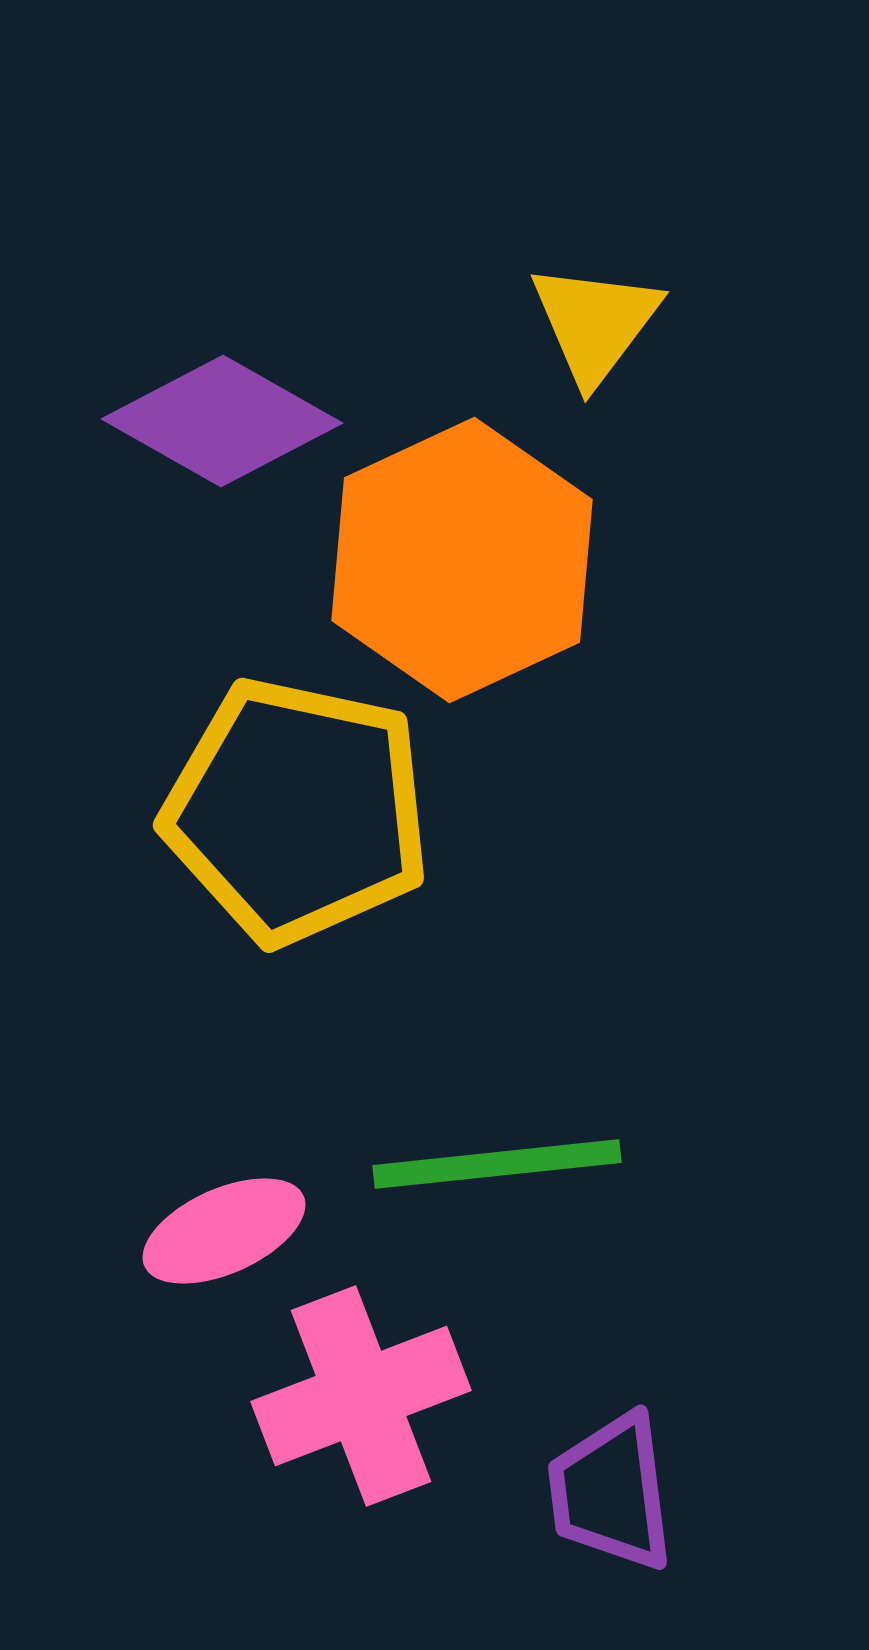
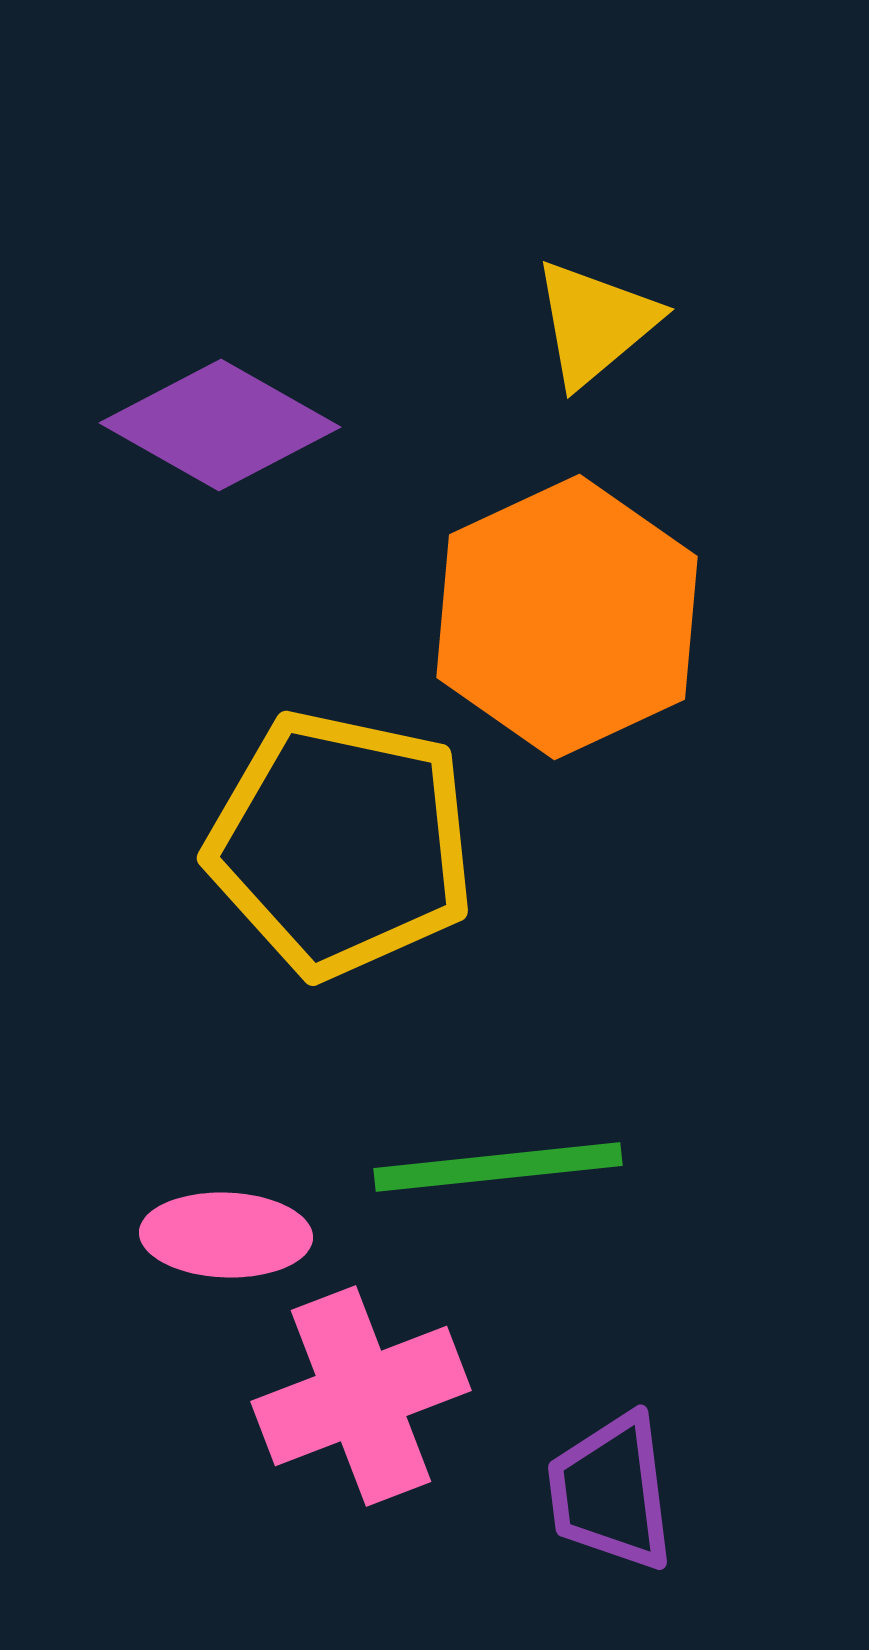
yellow triangle: rotated 13 degrees clockwise
purple diamond: moved 2 px left, 4 px down
orange hexagon: moved 105 px right, 57 px down
yellow pentagon: moved 44 px right, 33 px down
green line: moved 1 px right, 3 px down
pink ellipse: moved 2 px right, 4 px down; rotated 26 degrees clockwise
